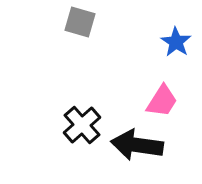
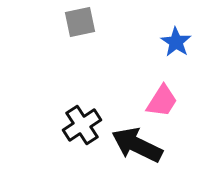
gray square: rotated 28 degrees counterclockwise
black cross: rotated 9 degrees clockwise
black arrow: rotated 18 degrees clockwise
